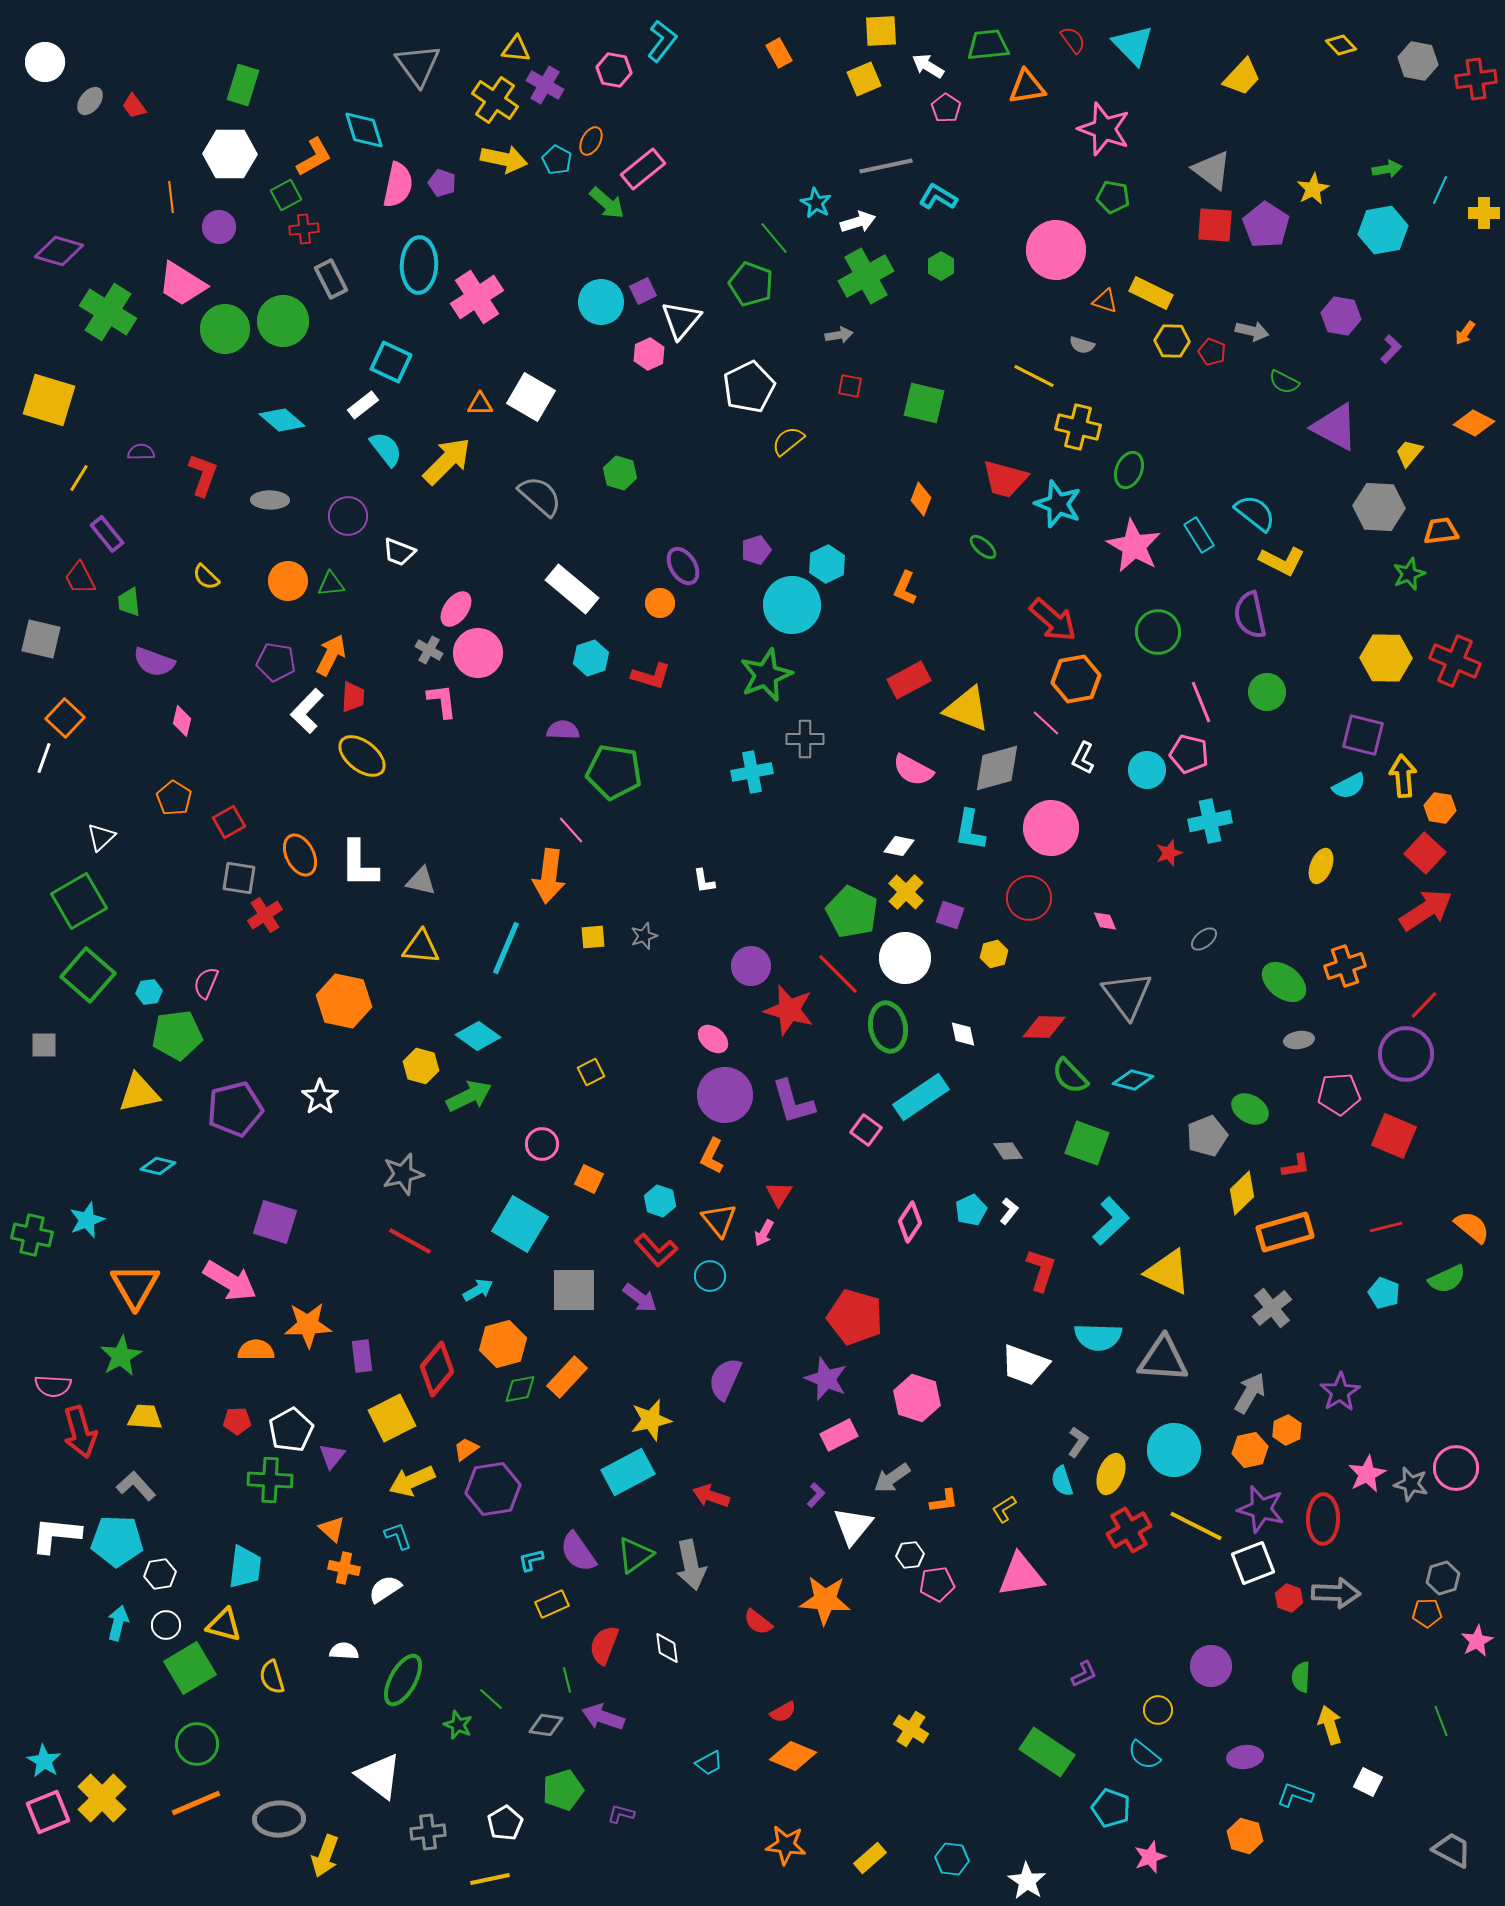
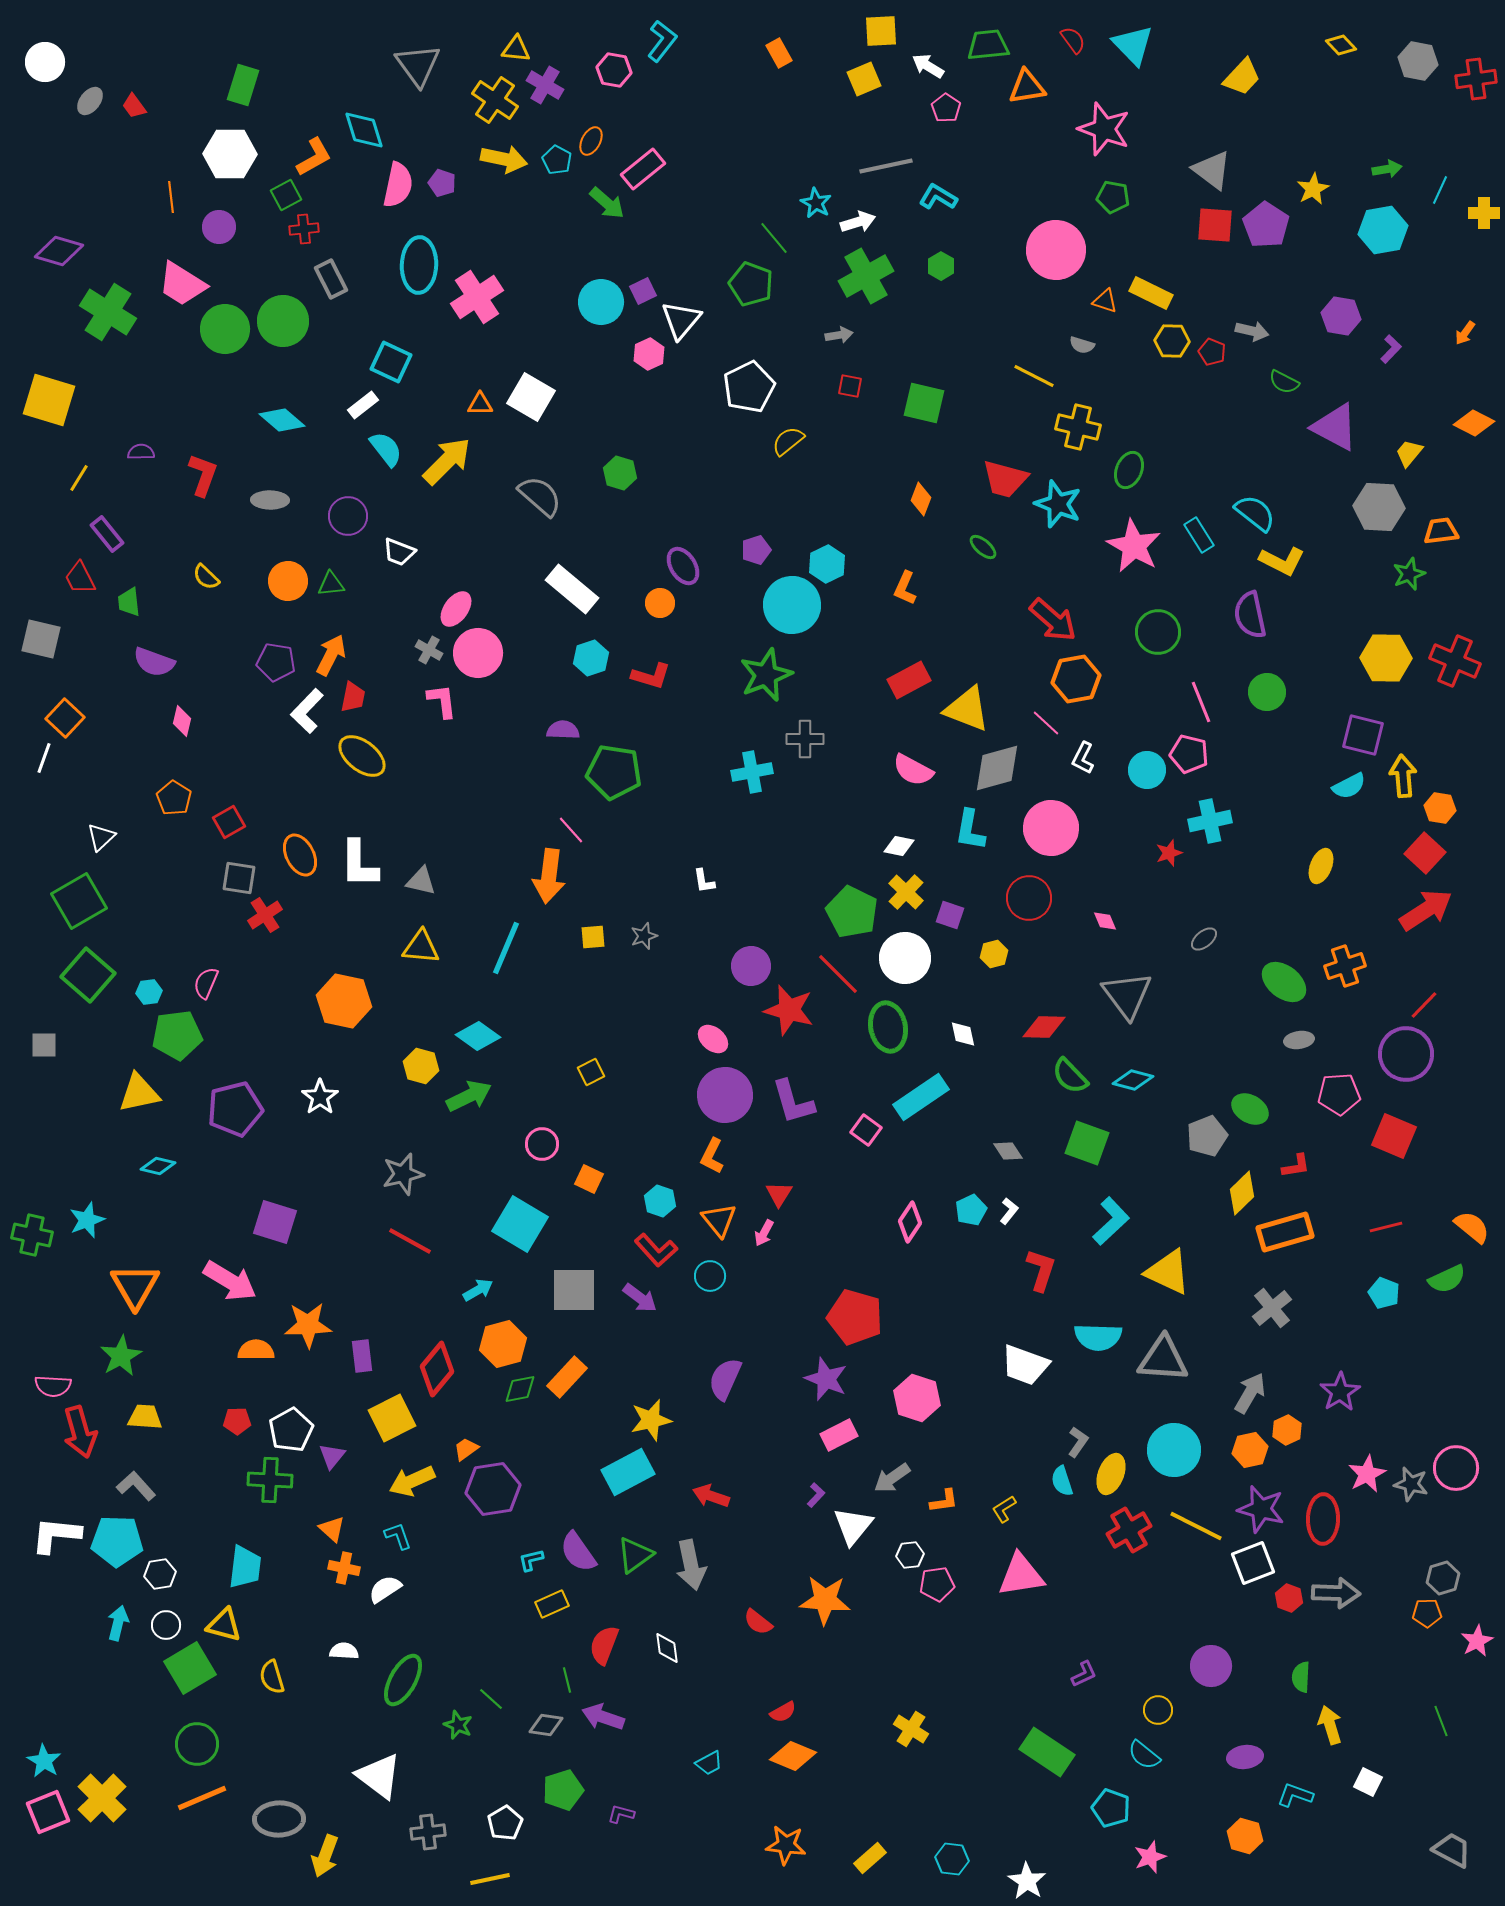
red trapezoid at (353, 697): rotated 8 degrees clockwise
orange line at (196, 1803): moved 6 px right, 5 px up
